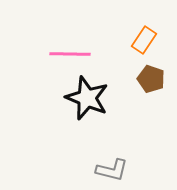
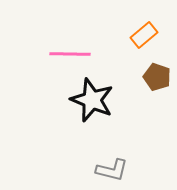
orange rectangle: moved 5 px up; rotated 16 degrees clockwise
brown pentagon: moved 6 px right, 2 px up
black star: moved 5 px right, 2 px down
